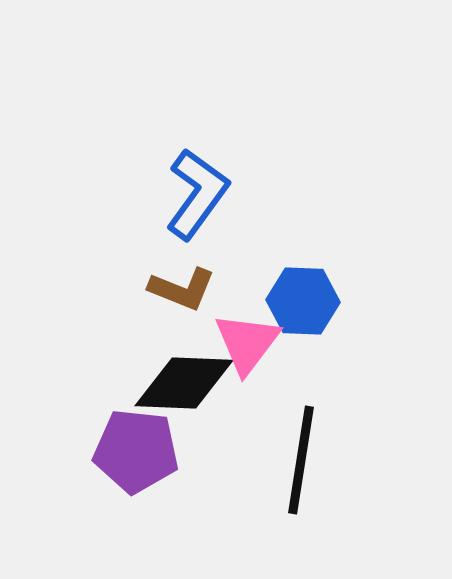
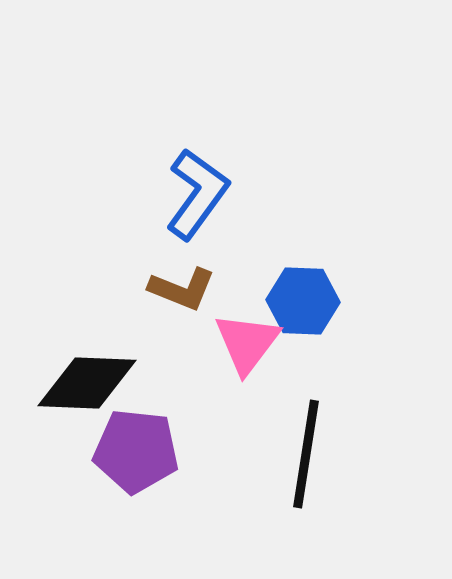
black diamond: moved 97 px left
black line: moved 5 px right, 6 px up
